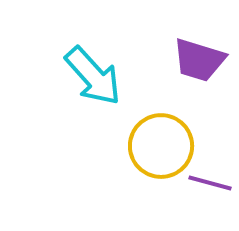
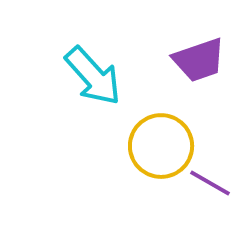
purple trapezoid: rotated 36 degrees counterclockwise
purple line: rotated 15 degrees clockwise
